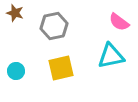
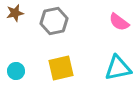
brown star: rotated 30 degrees counterclockwise
gray hexagon: moved 5 px up
cyan triangle: moved 7 px right, 12 px down
